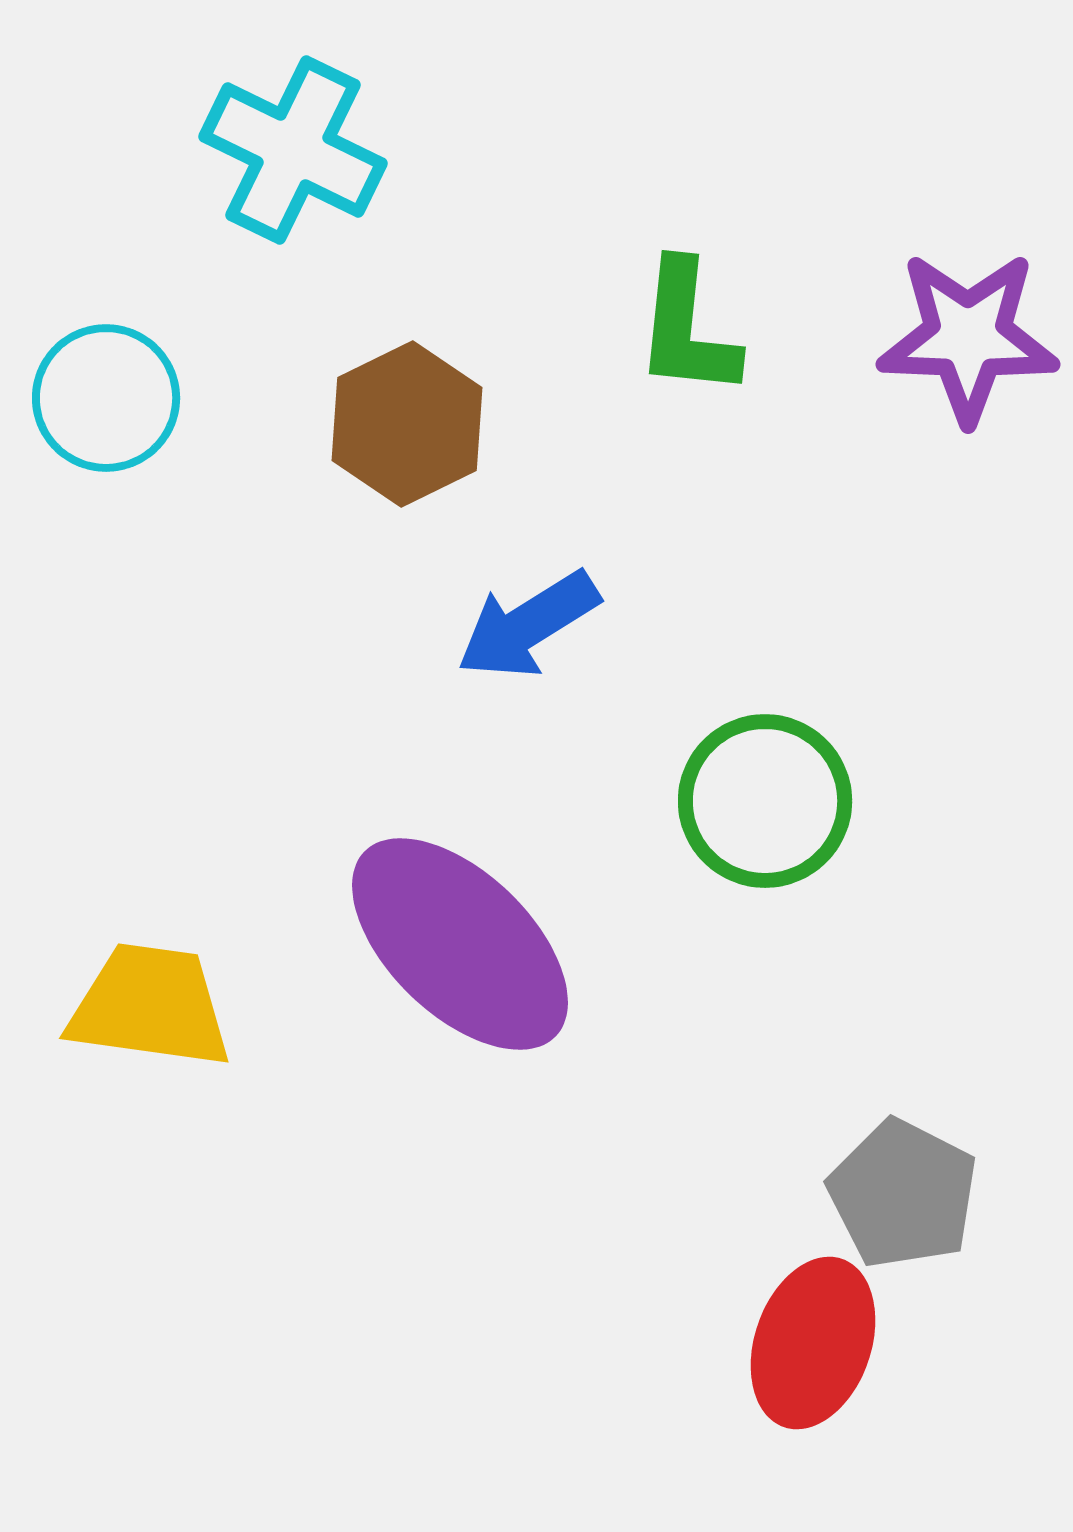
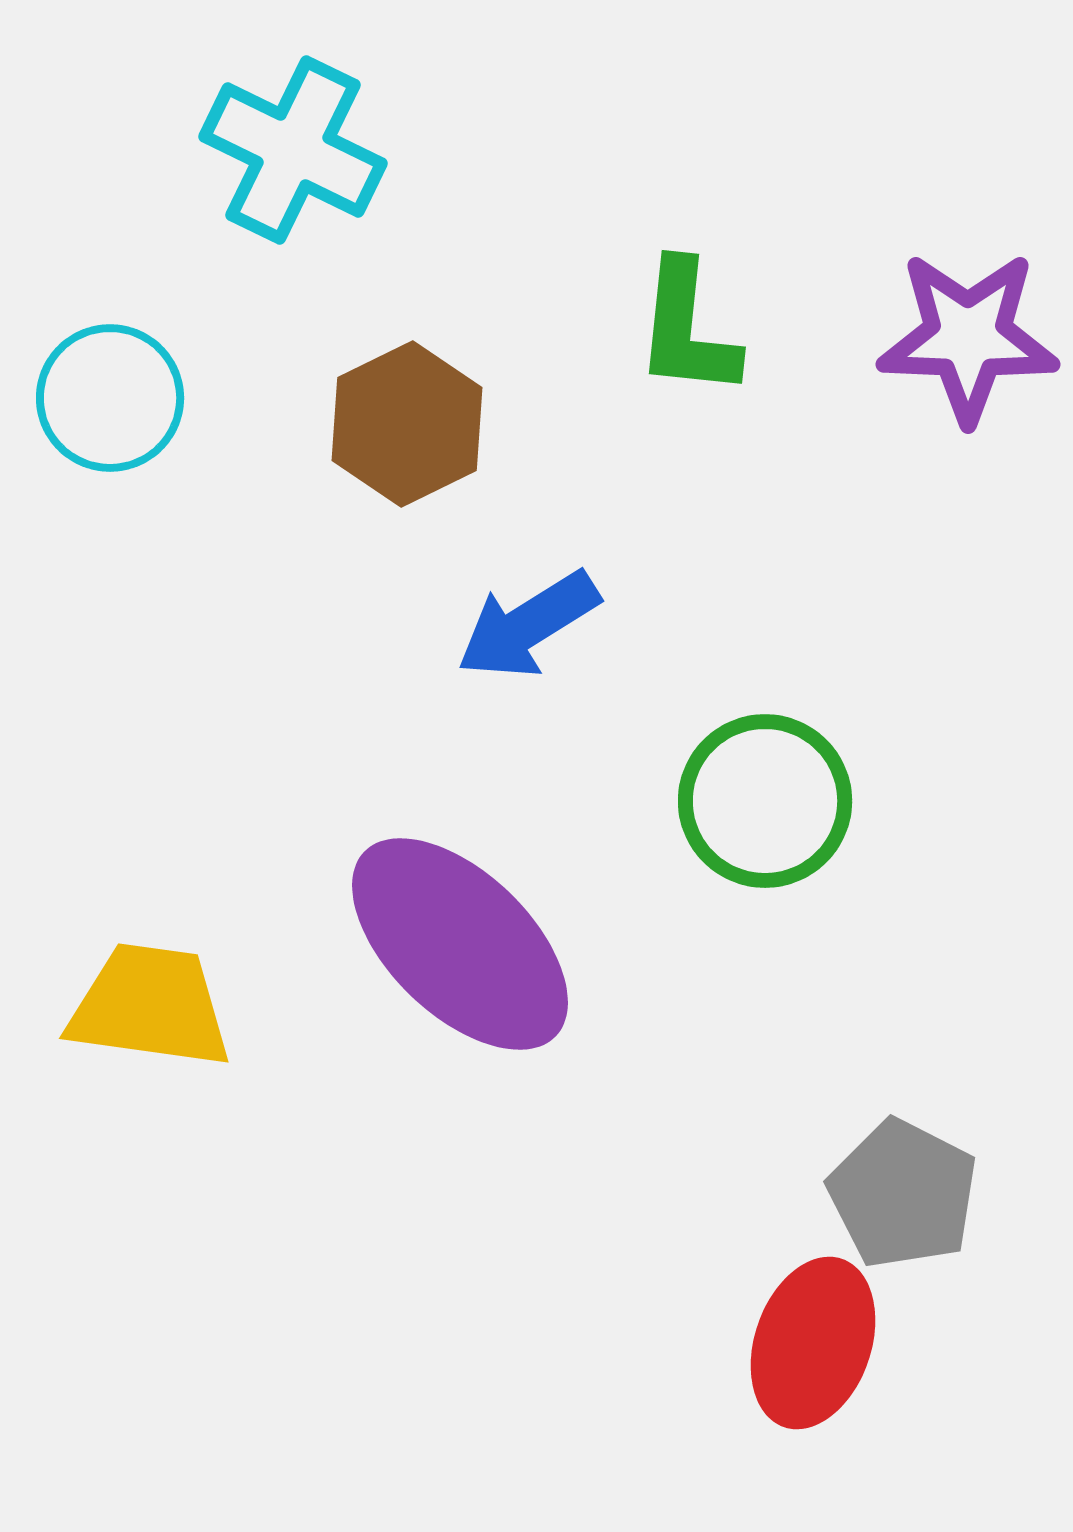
cyan circle: moved 4 px right
